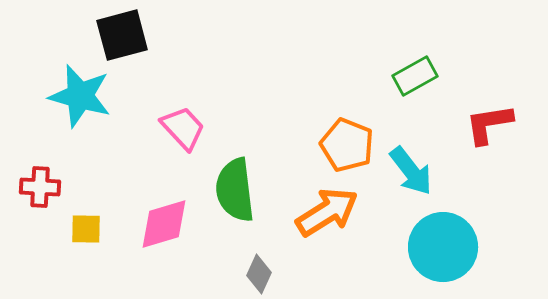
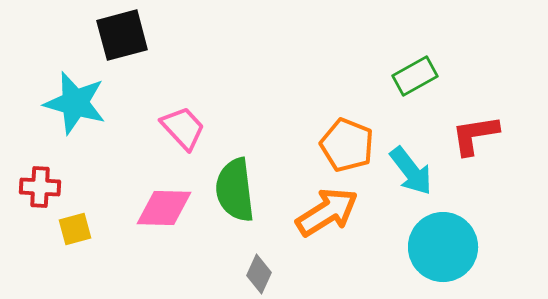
cyan star: moved 5 px left, 7 px down
red L-shape: moved 14 px left, 11 px down
pink diamond: moved 16 px up; rotated 18 degrees clockwise
yellow square: moved 11 px left; rotated 16 degrees counterclockwise
